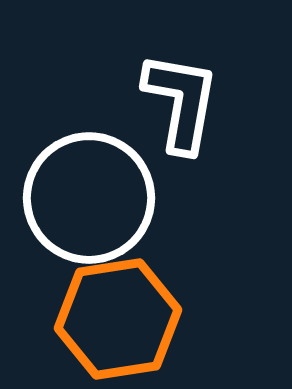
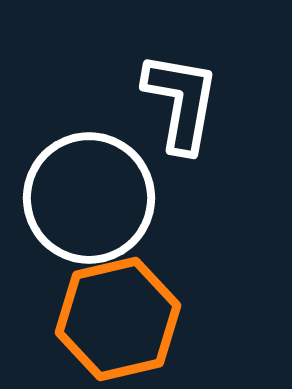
orange hexagon: rotated 4 degrees counterclockwise
